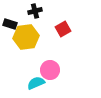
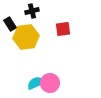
black cross: moved 3 px left
black rectangle: rotated 40 degrees clockwise
red square: rotated 21 degrees clockwise
pink circle: moved 13 px down
